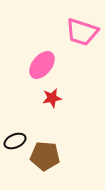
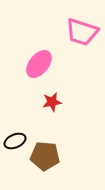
pink ellipse: moved 3 px left, 1 px up
red star: moved 4 px down
